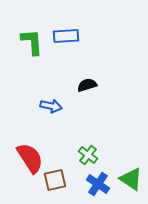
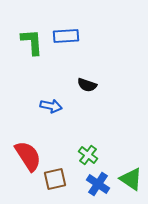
black semicircle: rotated 144 degrees counterclockwise
red semicircle: moved 2 px left, 2 px up
brown square: moved 1 px up
